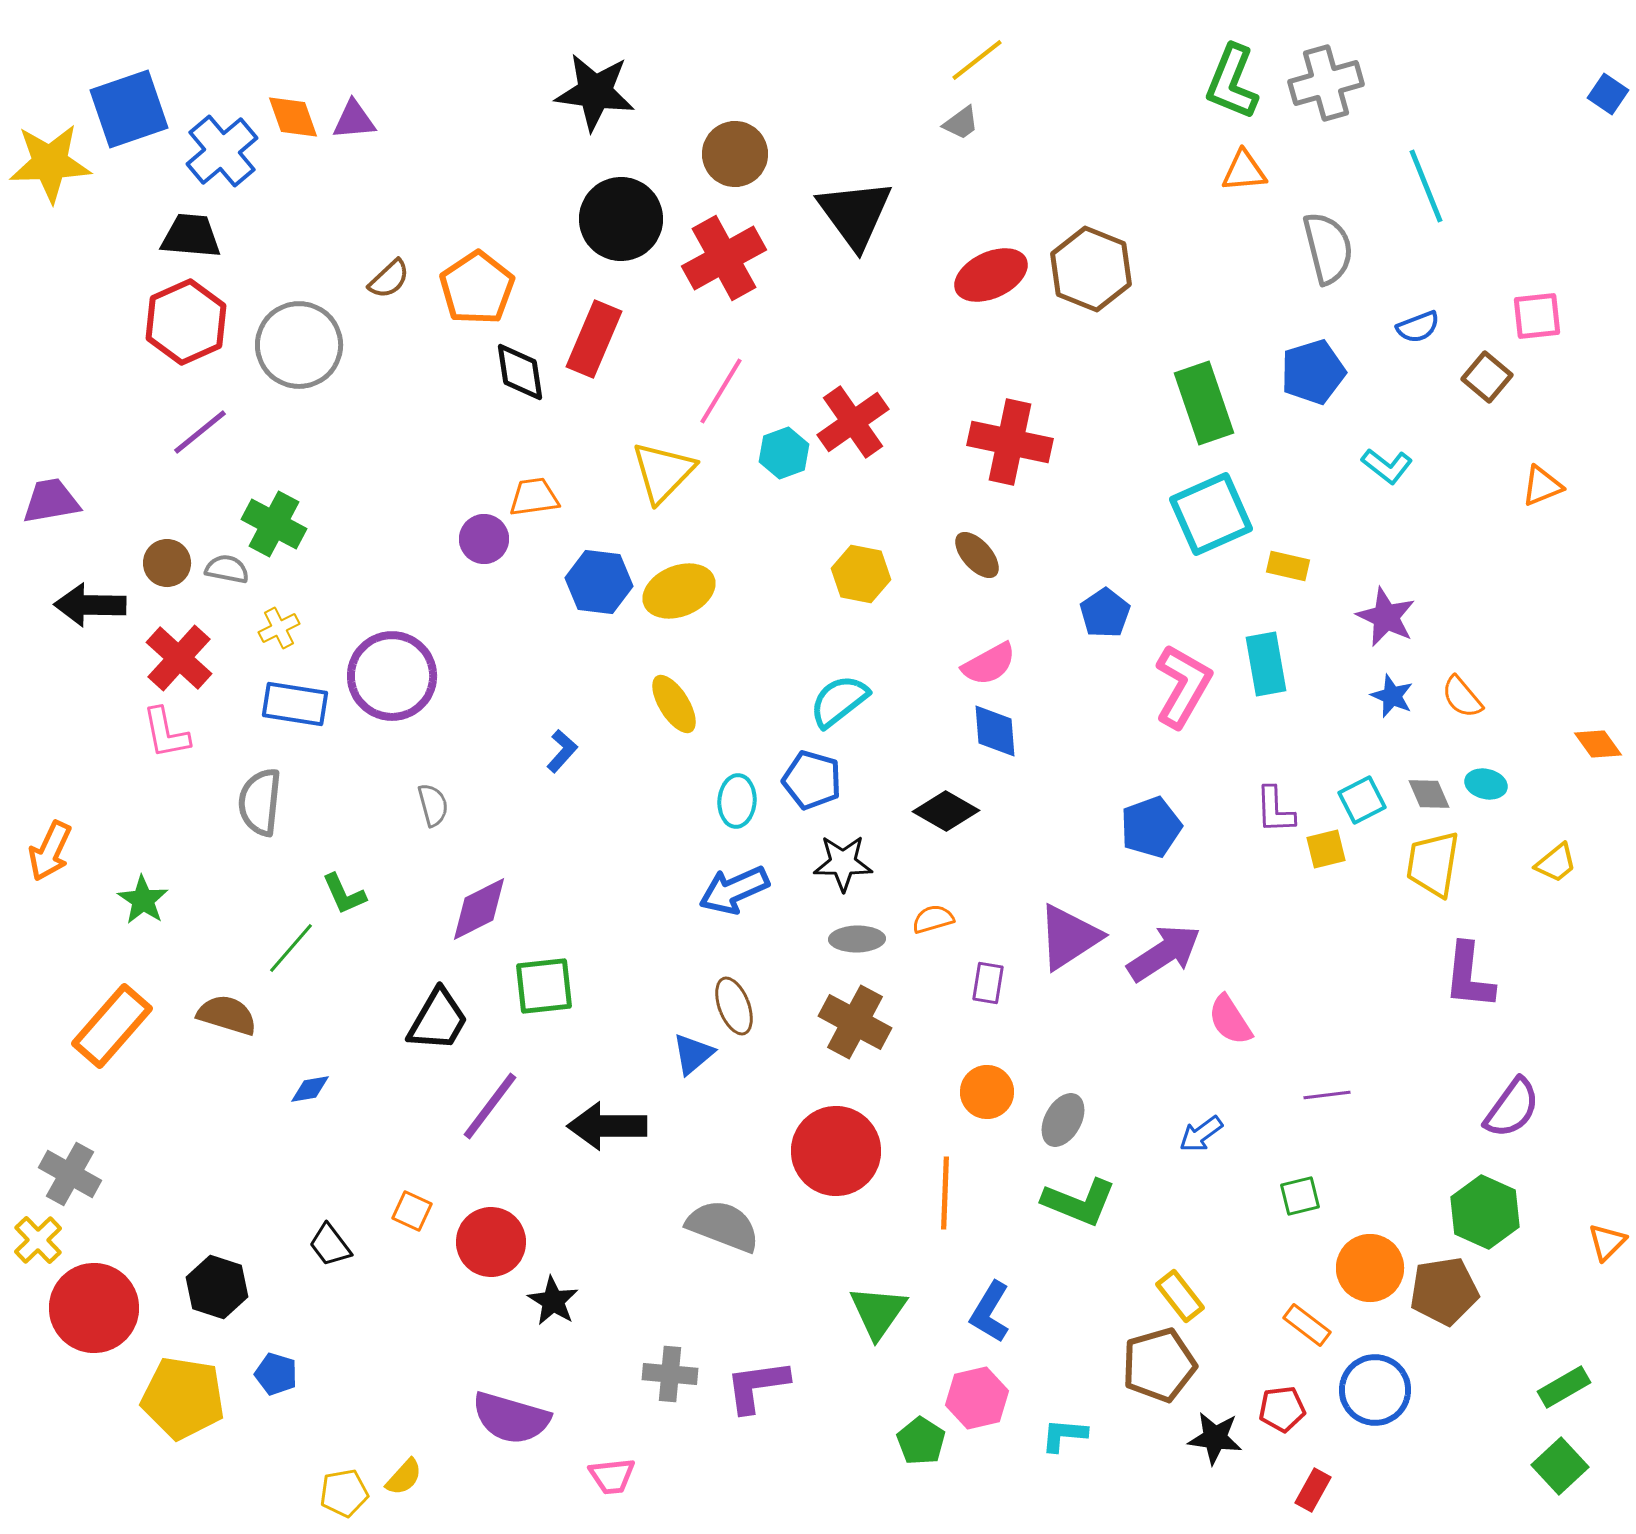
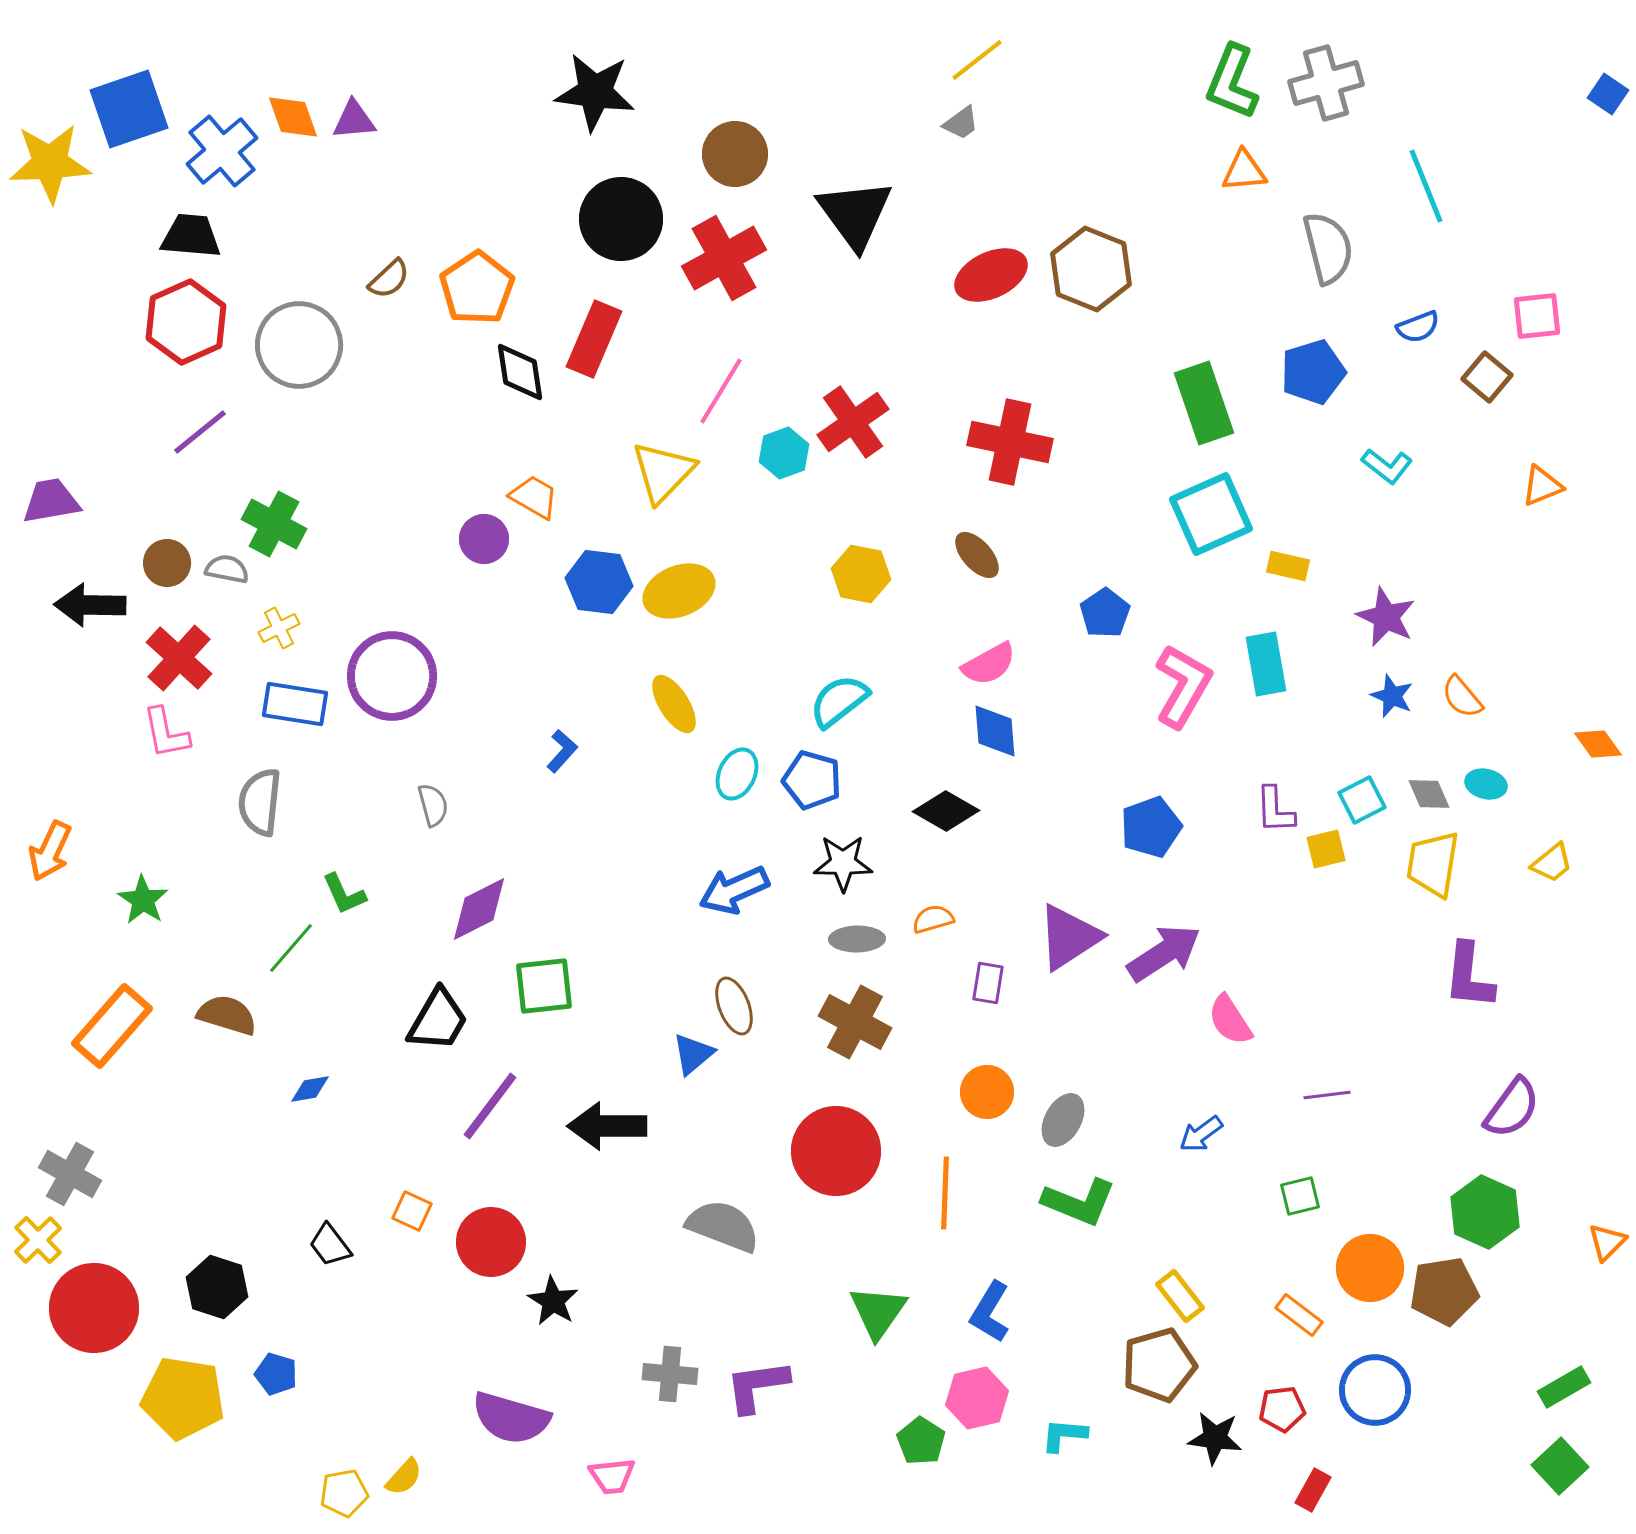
orange trapezoid at (534, 497): rotated 38 degrees clockwise
cyan ellipse at (737, 801): moved 27 px up; rotated 21 degrees clockwise
yellow trapezoid at (1556, 863): moved 4 px left
orange rectangle at (1307, 1325): moved 8 px left, 10 px up
